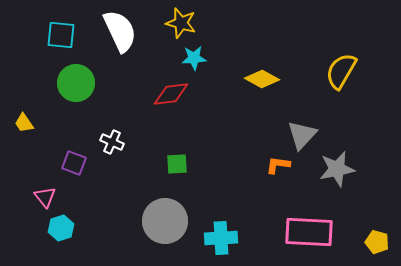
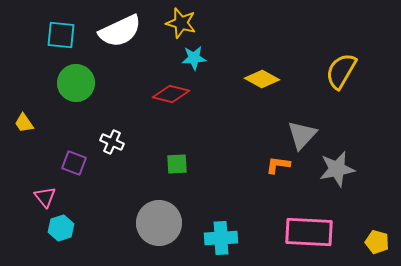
white semicircle: rotated 90 degrees clockwise
red diamond: rotated 21 degrees clockwise
gray circle: moved 6 px left, 2 px down
